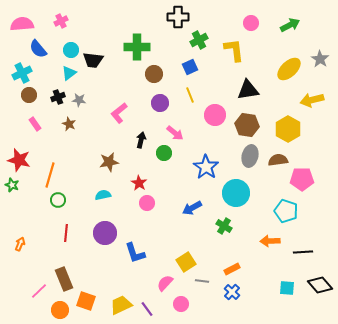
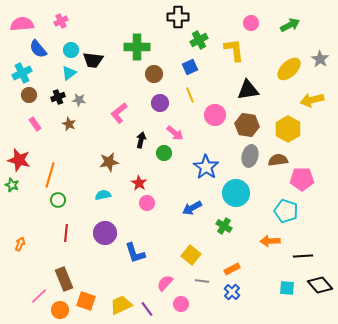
black line at (303, 252): moved 4 px down
yellow square at (186, 262): moved 5 px right, 7 px up; rotated 18 degrees counterclockwise
pink line at (39, 291): moved 5 px down
